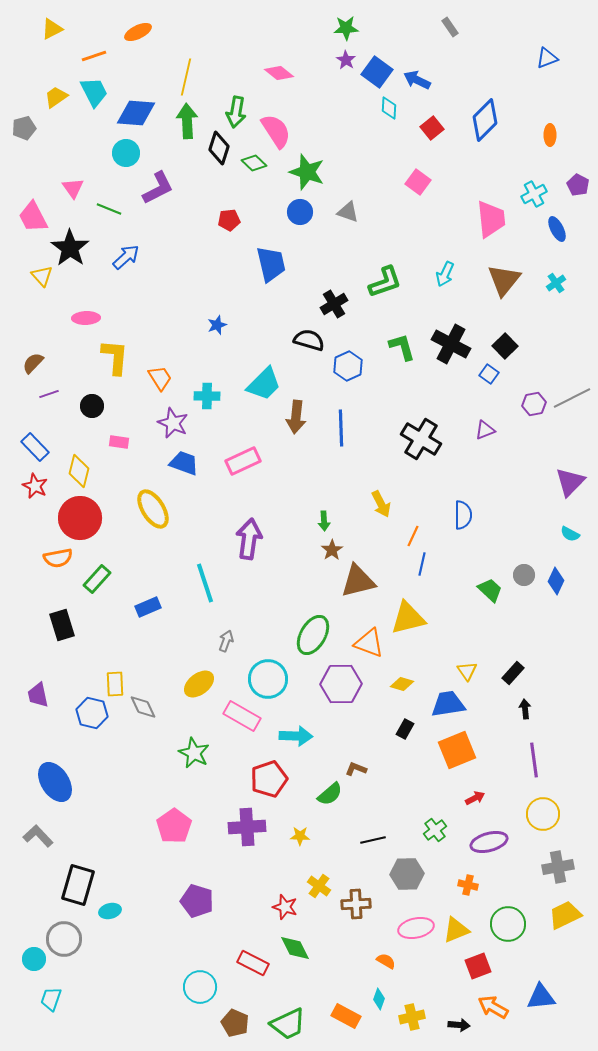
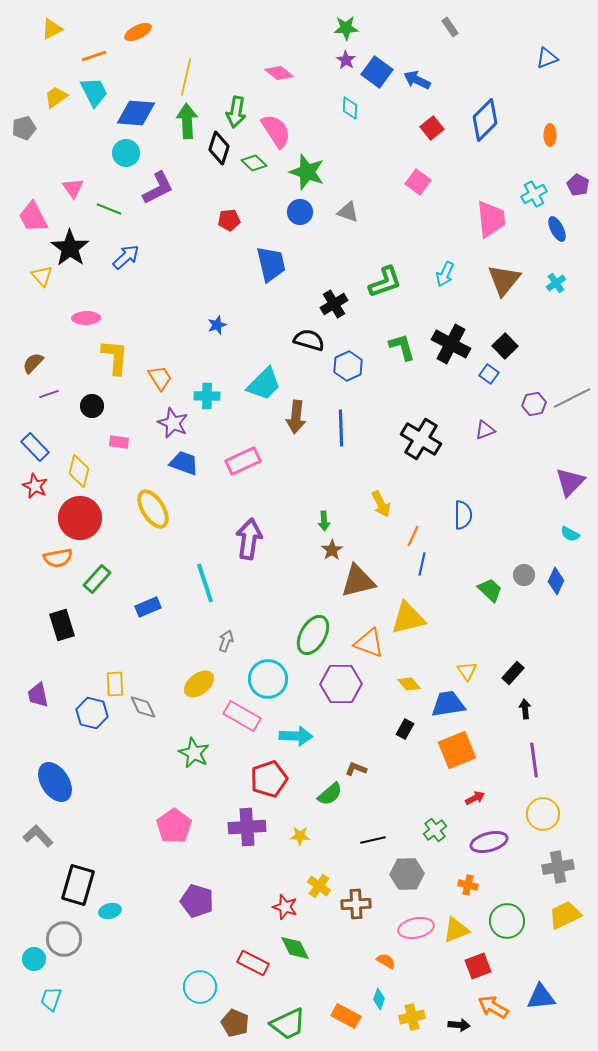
cyan diamond at (389, 108): moved 39 px left
yellow diamond at (402, 684): moved 7 px right; rotated 35 degrees clockwise
green circle at (508, 924): moved 1 px left, 3 px up
